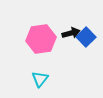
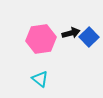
blue square: moved 3 px right
cyan triangle: rotated 30 degrees counterclockwise
